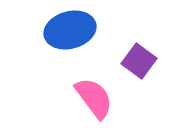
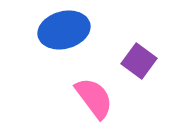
blue ellipse: moved 6 px left
